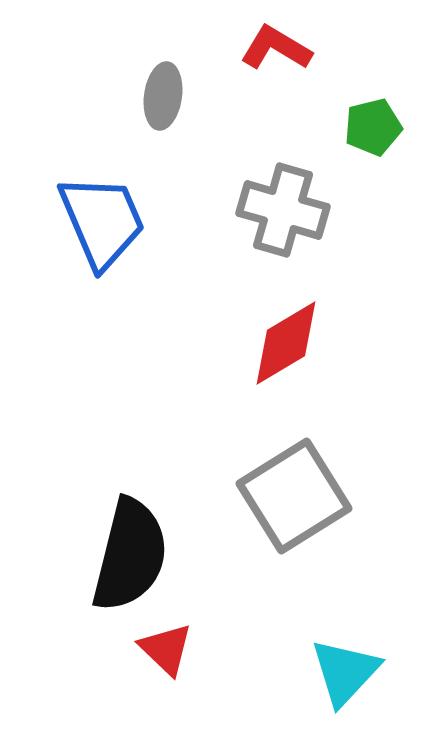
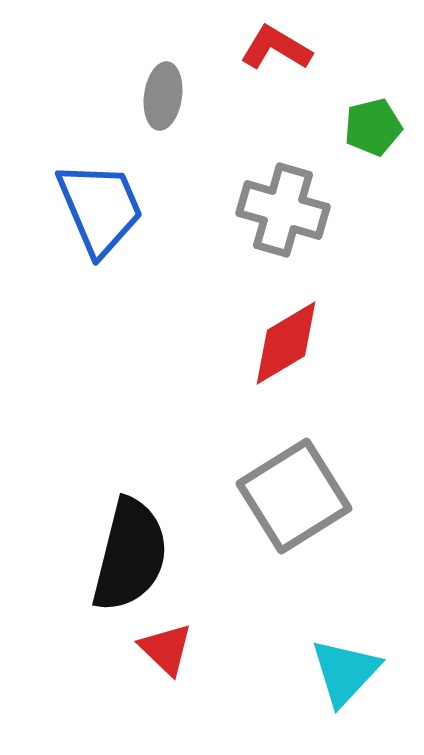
blue trapezoid: moved 2 px left, 13 px up
